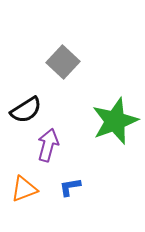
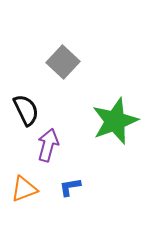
black semicircle: rotated 84 degrees counterclockwise
